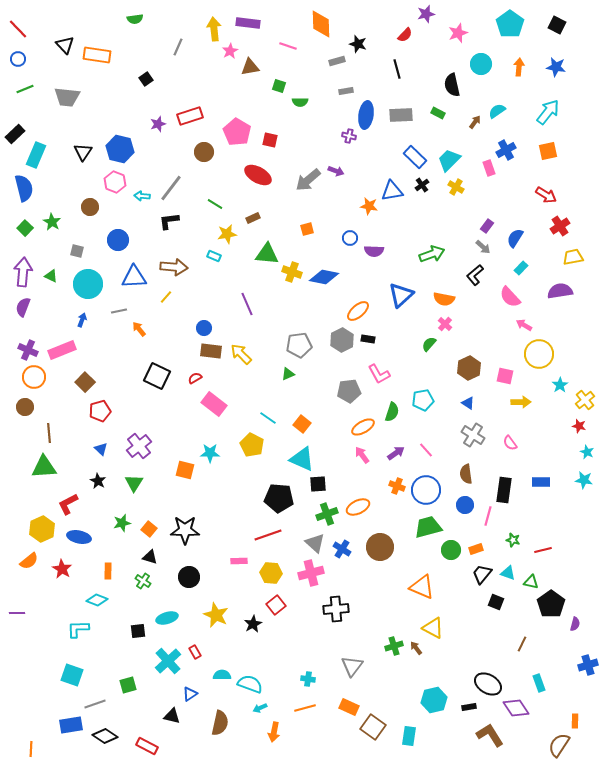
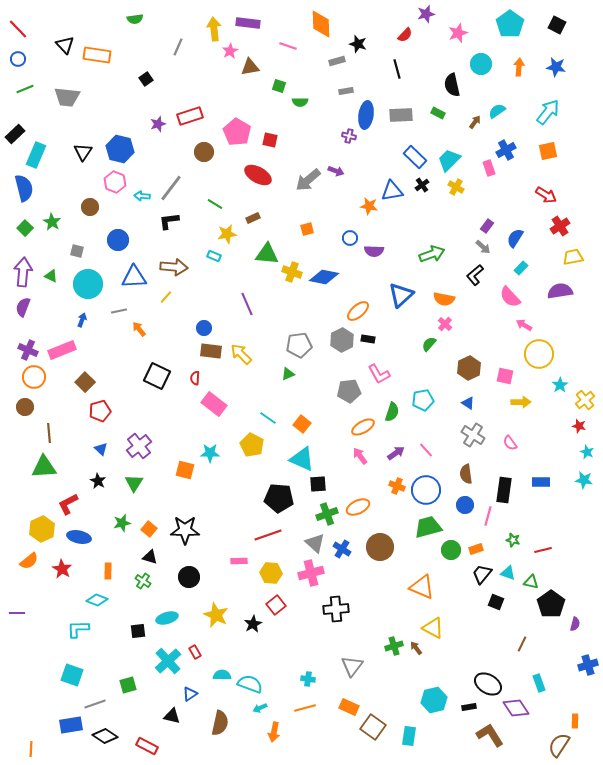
red semicircle at (195, 378): rotated 56 degrees counterclockwise
pink arrow at (362, 455): moved 2 px left, 1 px down
